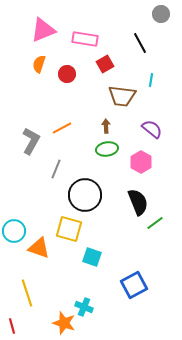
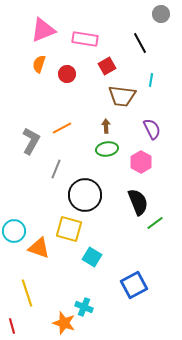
red square: moved 2 px right, 2 px down
purple semicircle: rotated 25 degrees clockwise
cyan square: rotated 12 degrees clockwise
